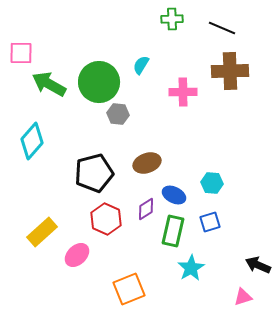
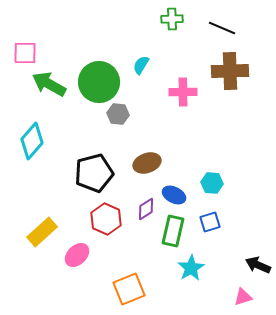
pink square: moved 4 px right
